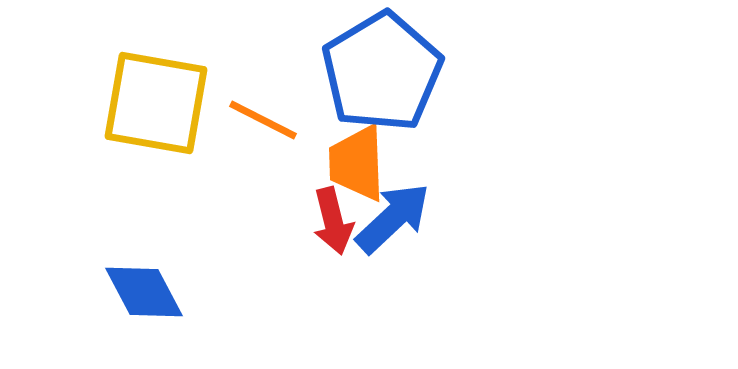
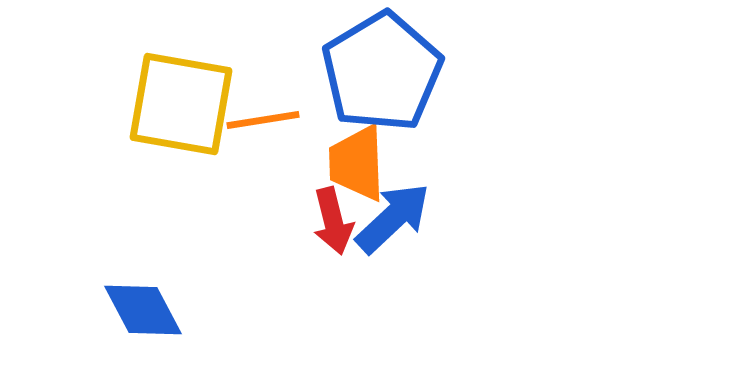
yellow square: moved 25 px right, 1 px down
orange line: rotated 36 degrees counterclockwise
blue diamond: moved 1 px left, 18 px down
